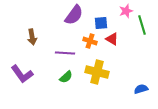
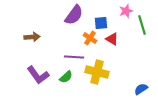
brown arrow: rotated 84 degrees counterclockwise
orange cross: moved 3 px up; rotated 16 degrees clockwise
purple line: moved 9 px right, 4 px down
purple L-shape: moved 16 px right, 1 px down
blue semicircle: rotated 16 degrees counterclockwise
